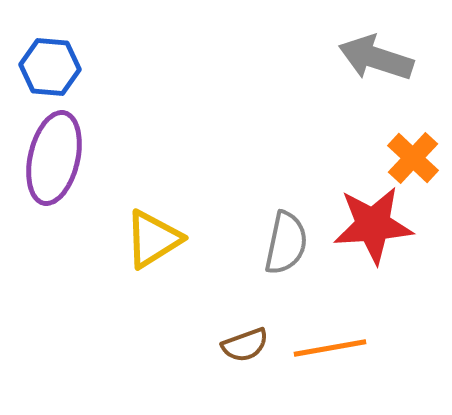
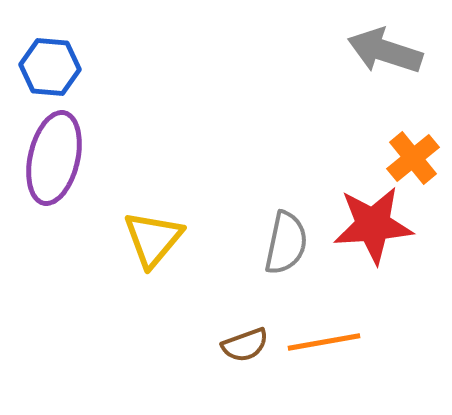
gray arrow: moved 9 px right, 7 px up
orange cross: rotated 8 degrees clockwise
yellow triangle: rotated 18 degrees counterclockwise
orange line: moved 6 px left, 6 px up
